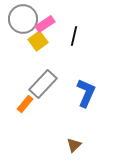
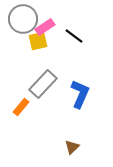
pink rectangle: moved 3 px down
black line: rotated 66 degrees counterclockwise
yellow square: rotated 24 degrees clockwise
blue L-shape: moved 6 px left, 1 px down
orange rectangle: moved 4 px left, 3 px down
brown triangle: moved 2 px left, 2 px down
